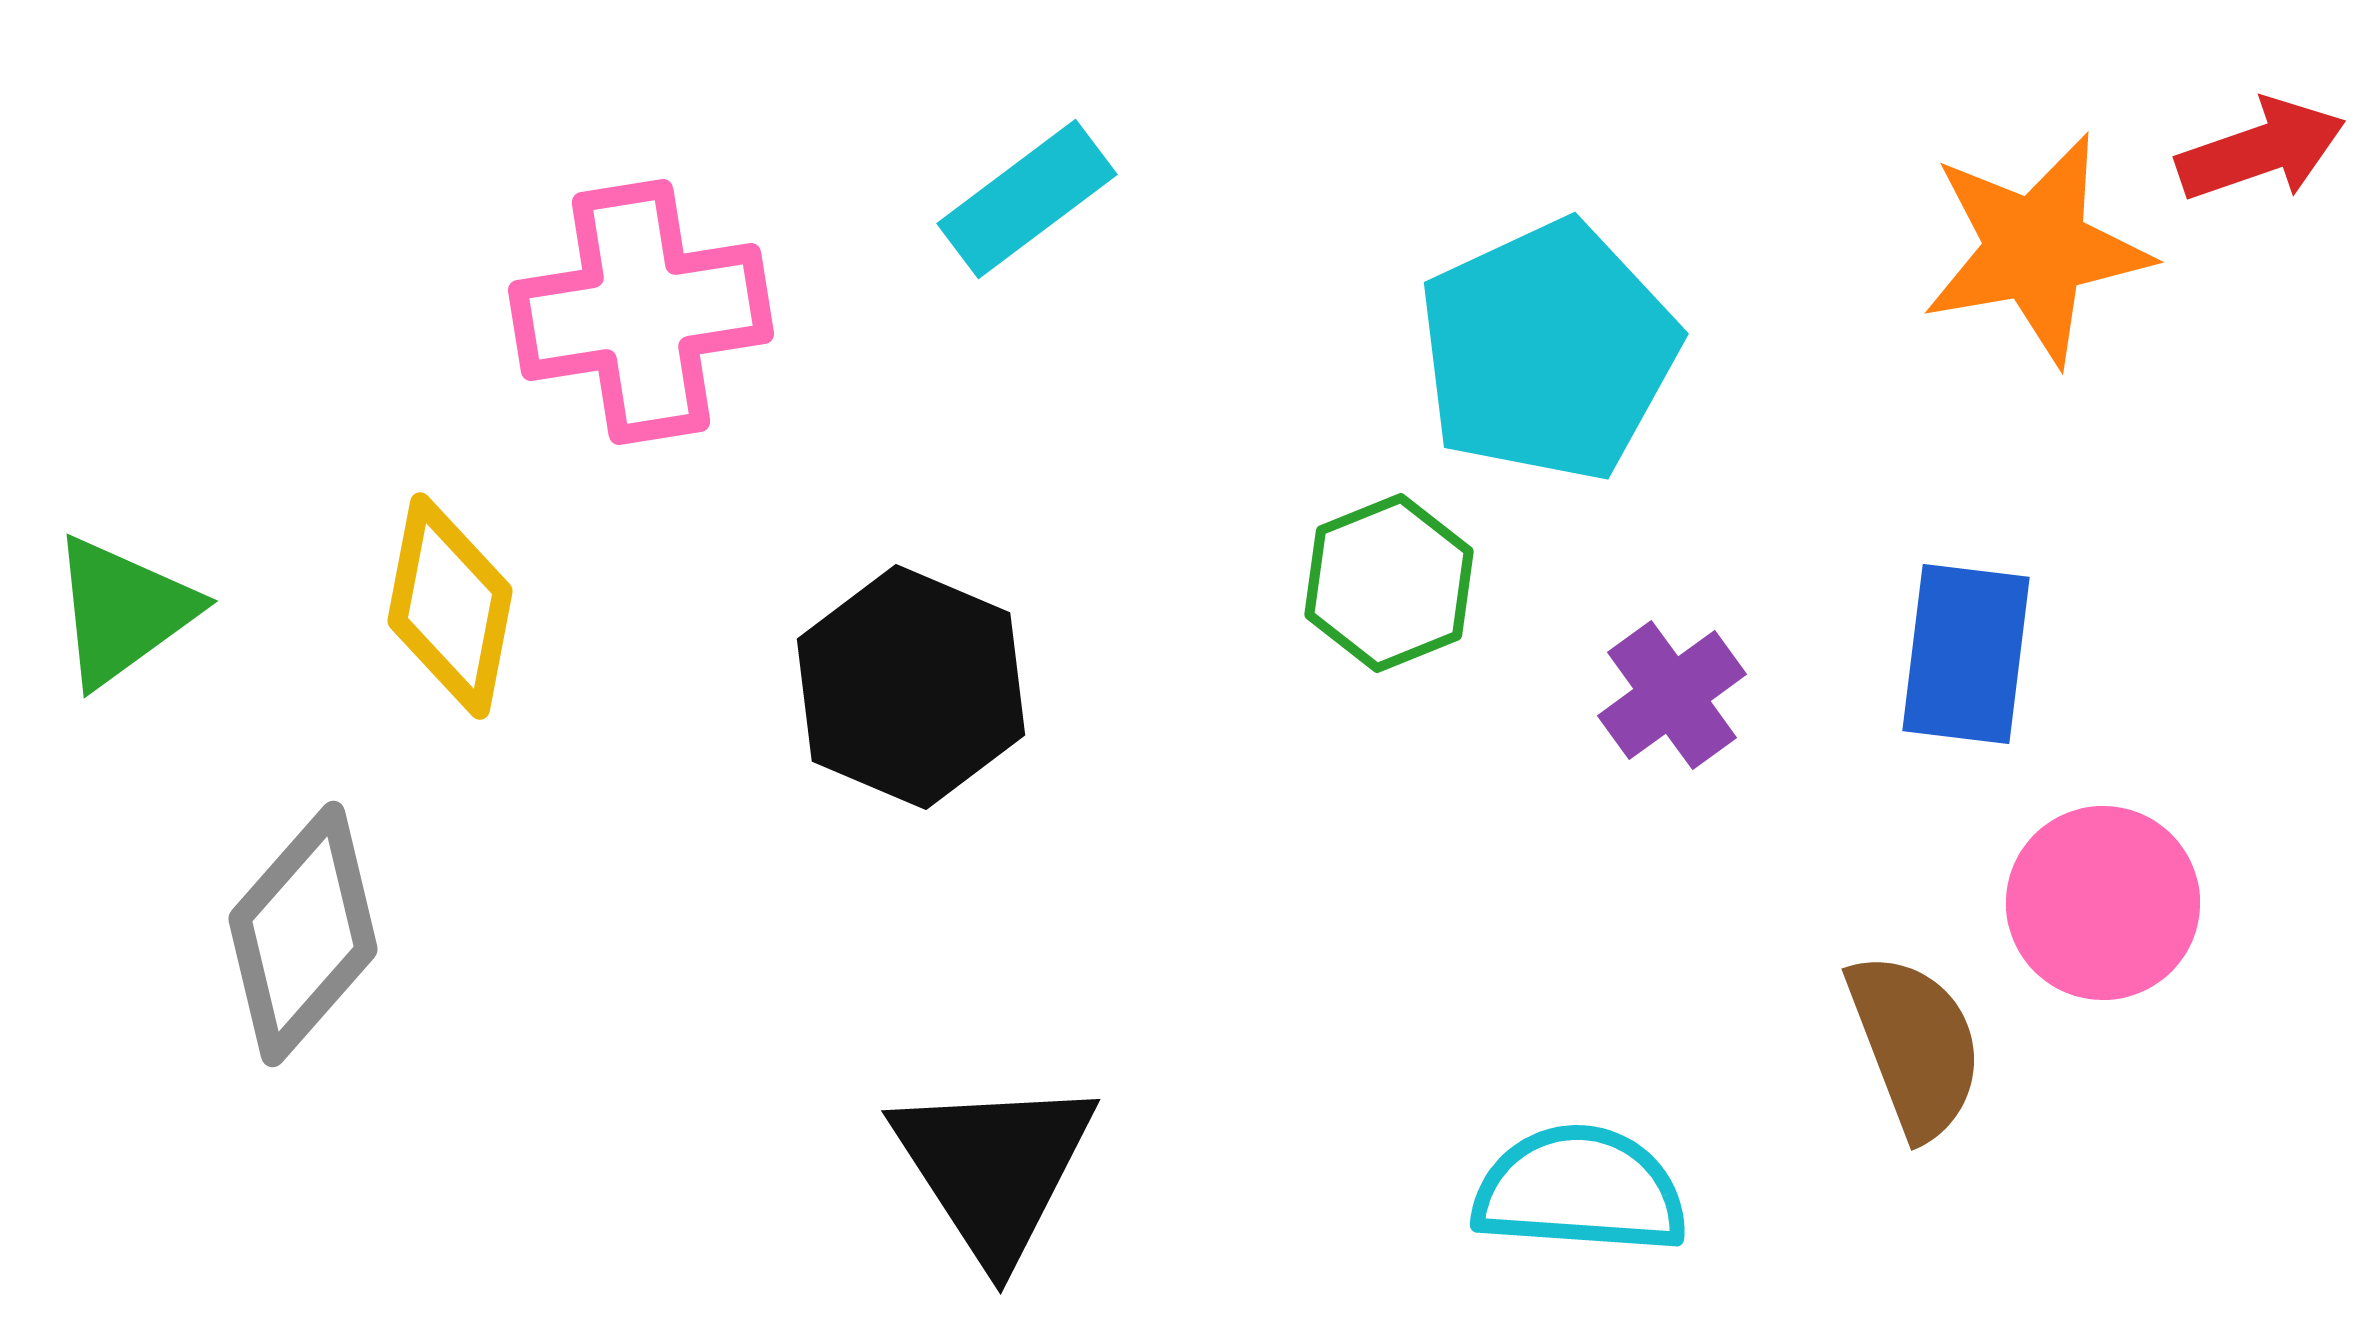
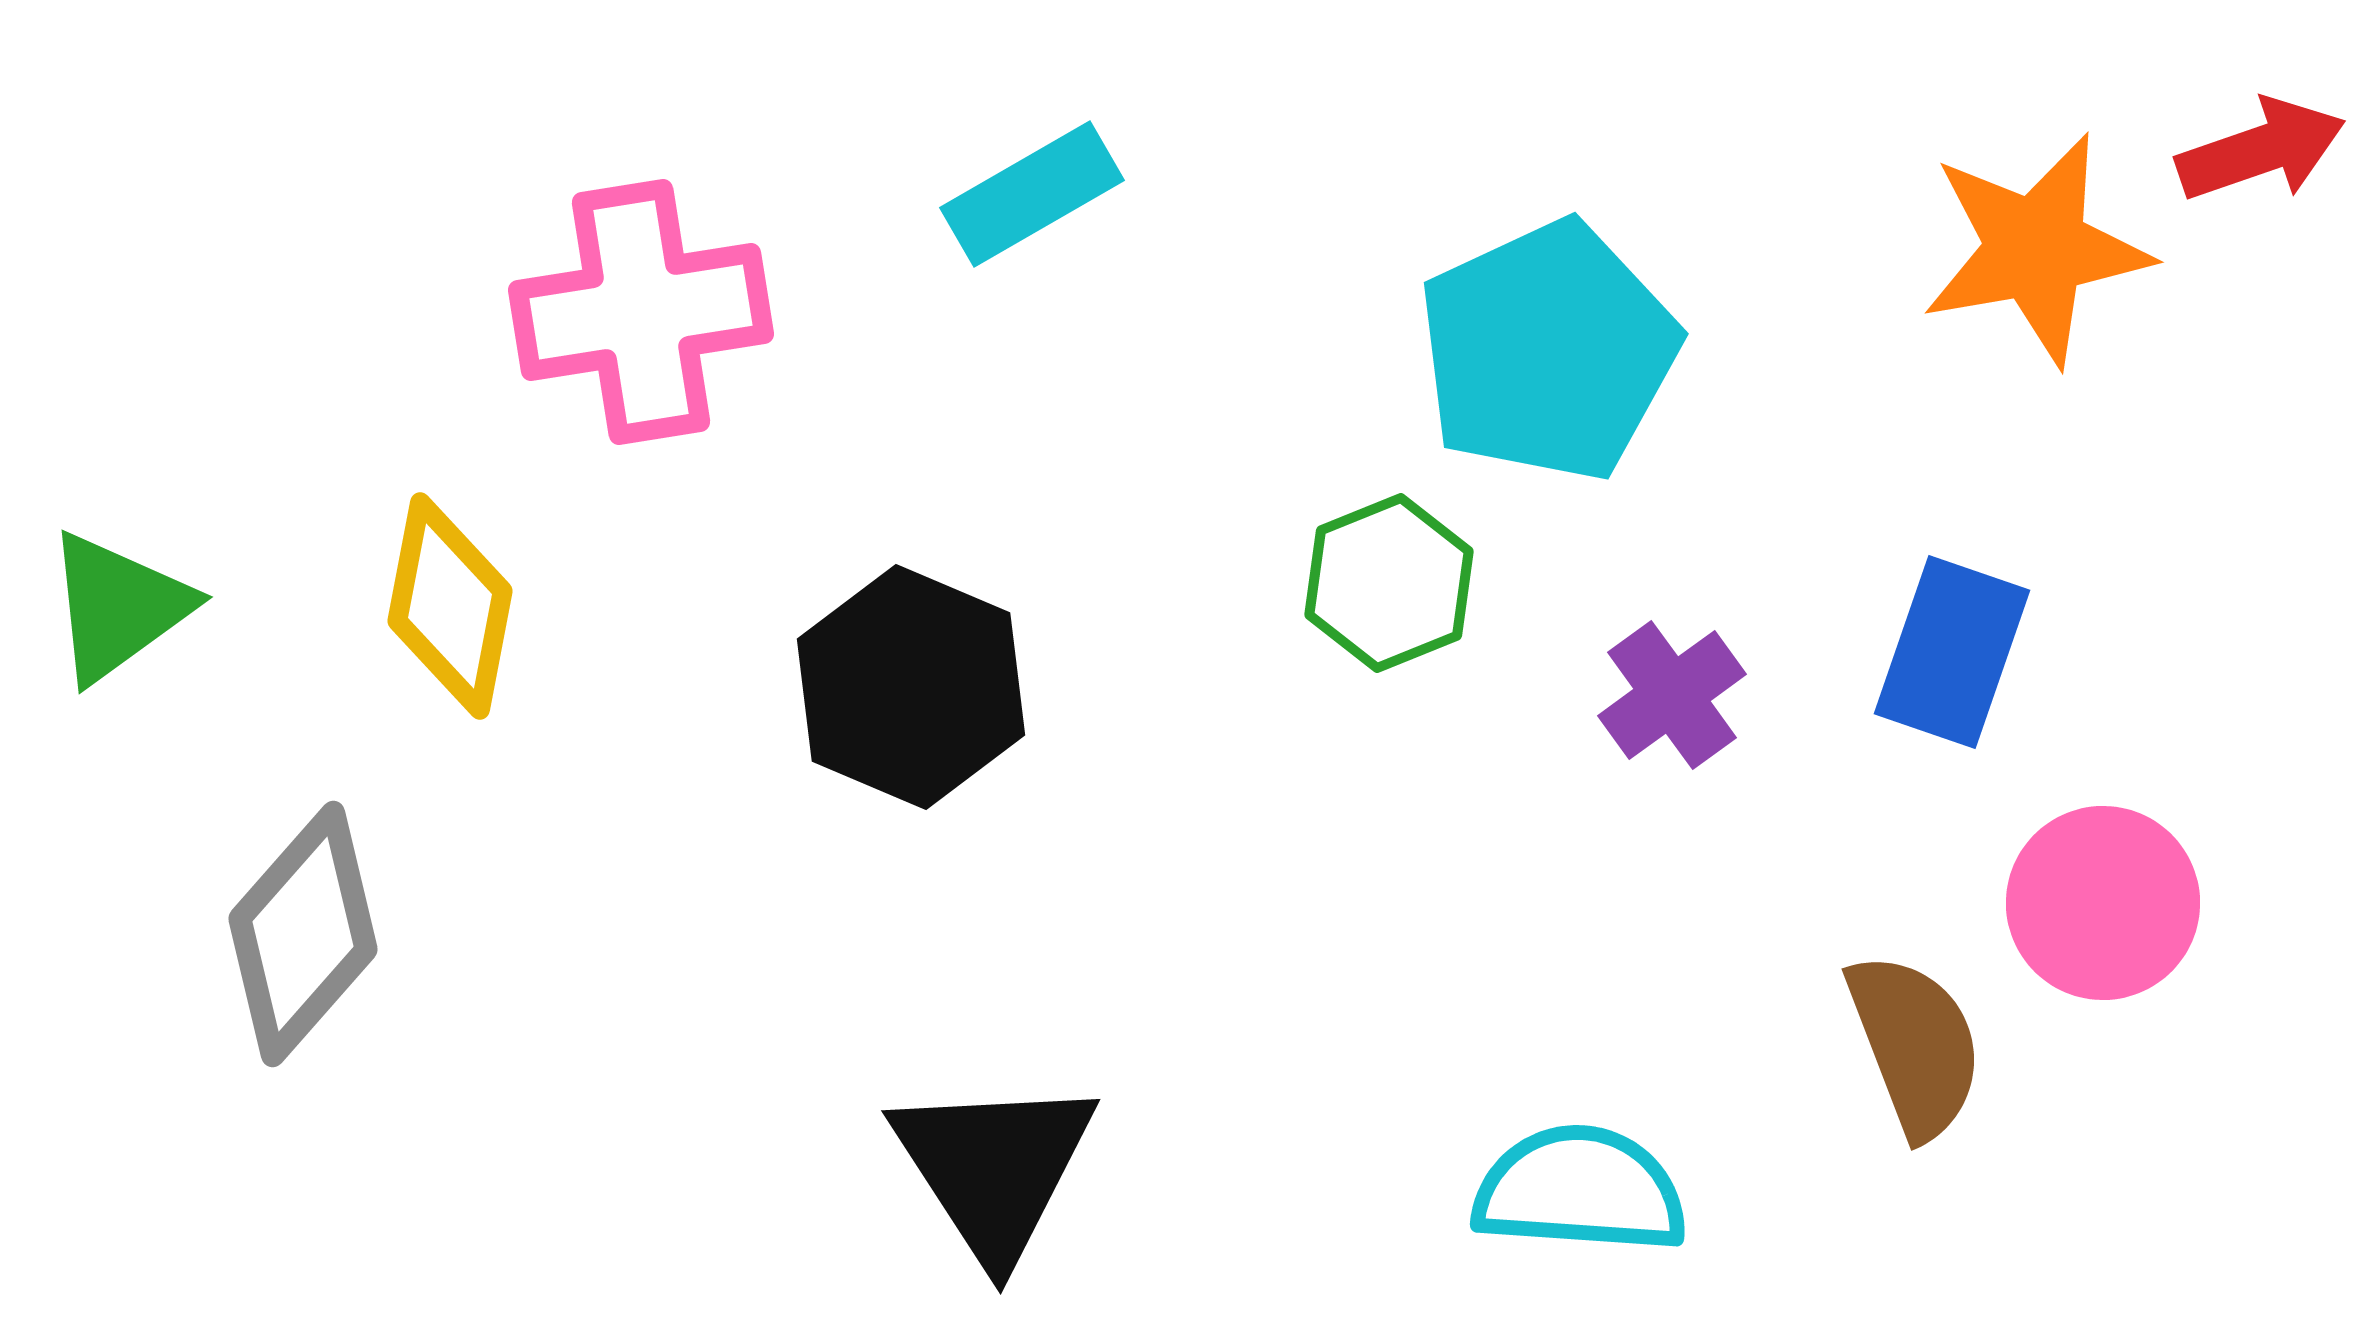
cyan rectangle: moved 5 px right, 5 px up; rotated 7 degrees clockwise
green triangle: moved 5 px left, 4 px up
blue rectangle: moved 14 px left, 2 px up; rotated 12 degrees clockwise
